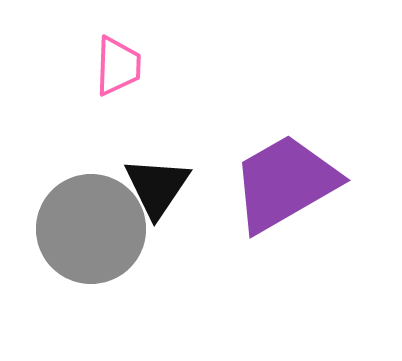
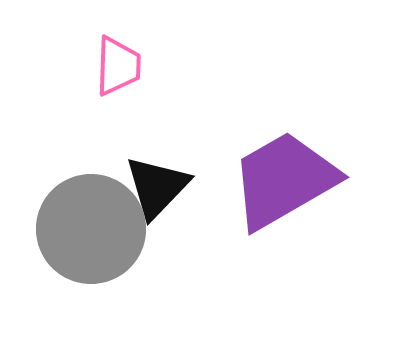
purple trapezoid: moved 1 px left, 3 px up
black triangle: rotated 10 degrees clockwise
